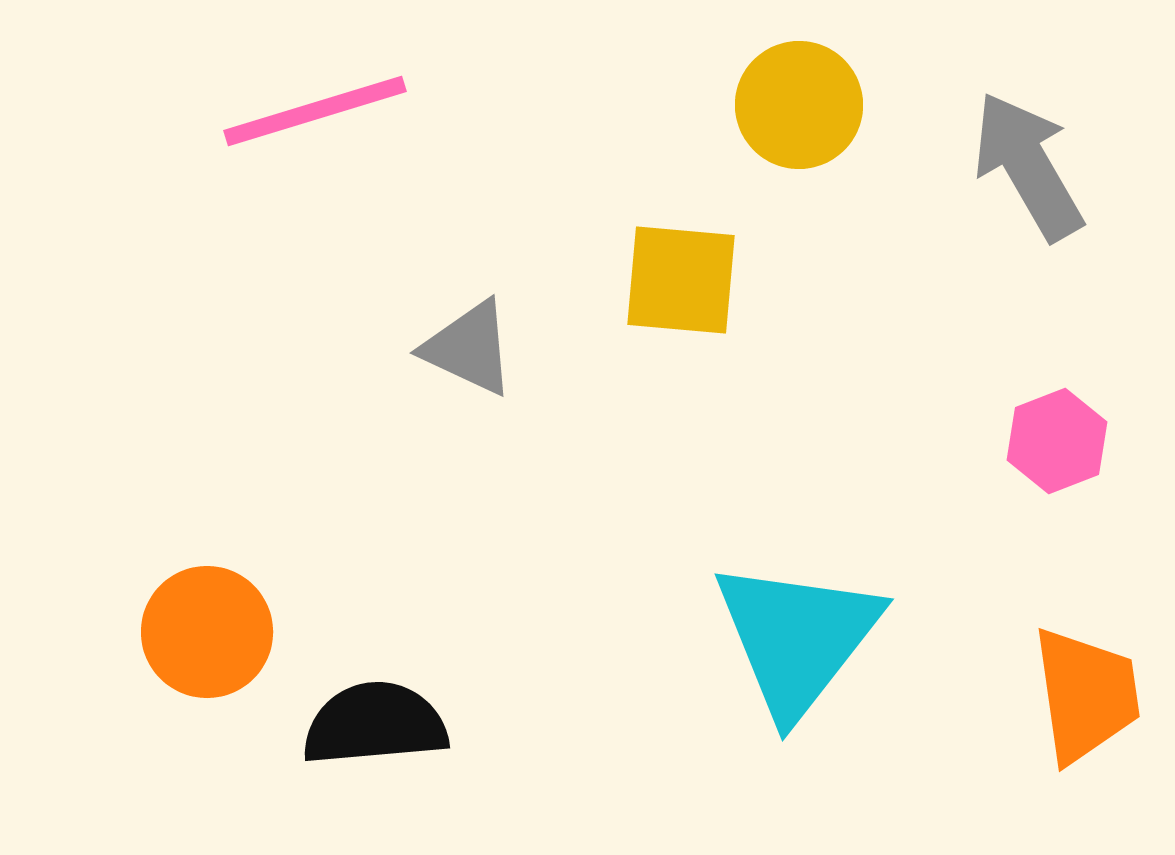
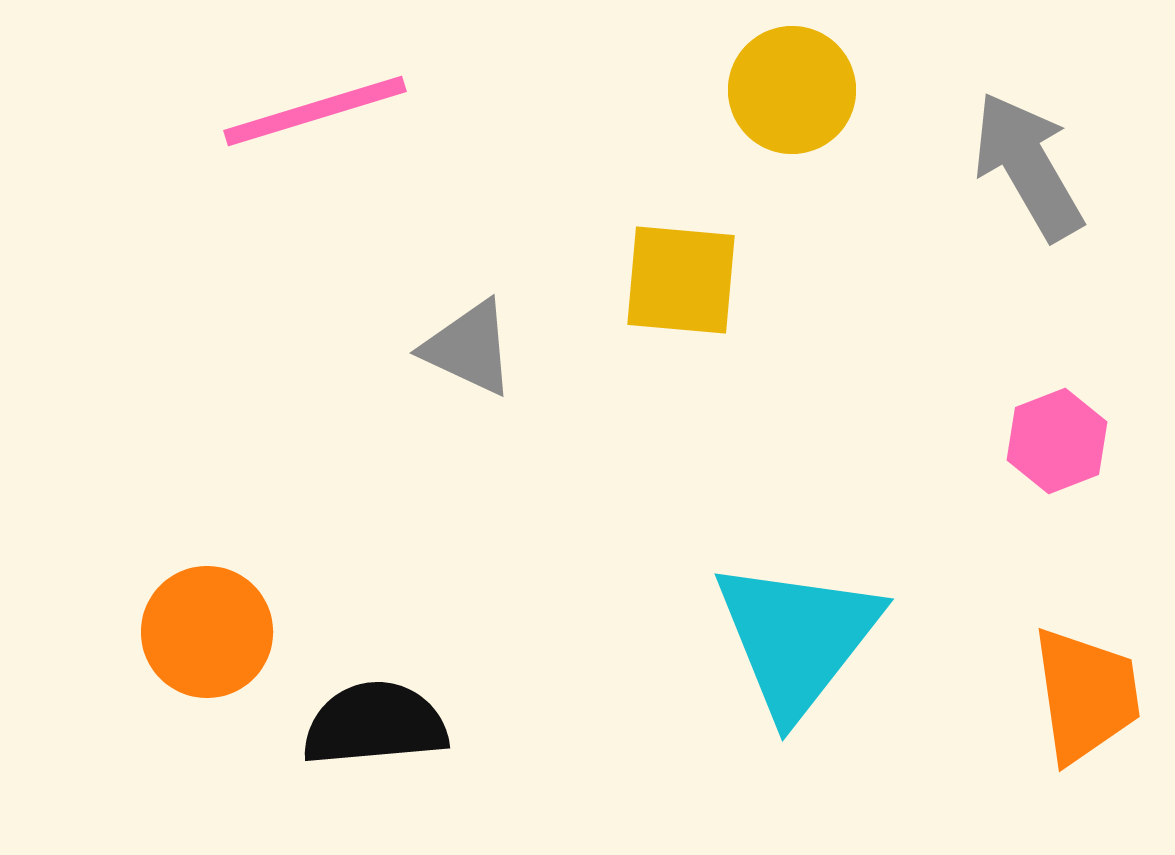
yellow circle: moved 7 px left, 15 px up
